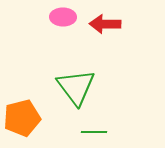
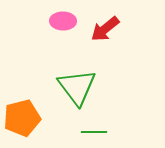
pink ellipse: moved 4 px down
red arrow: moved 5 px down; rotated 40 degrees counterclockwise
green triangle: moved 1 px right
